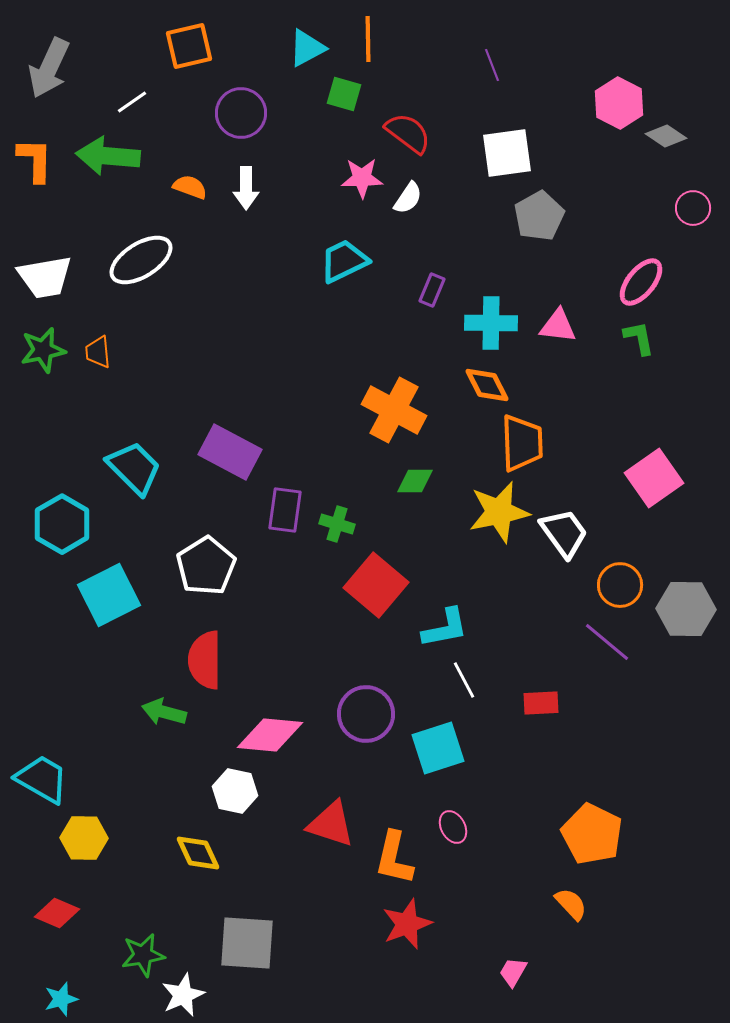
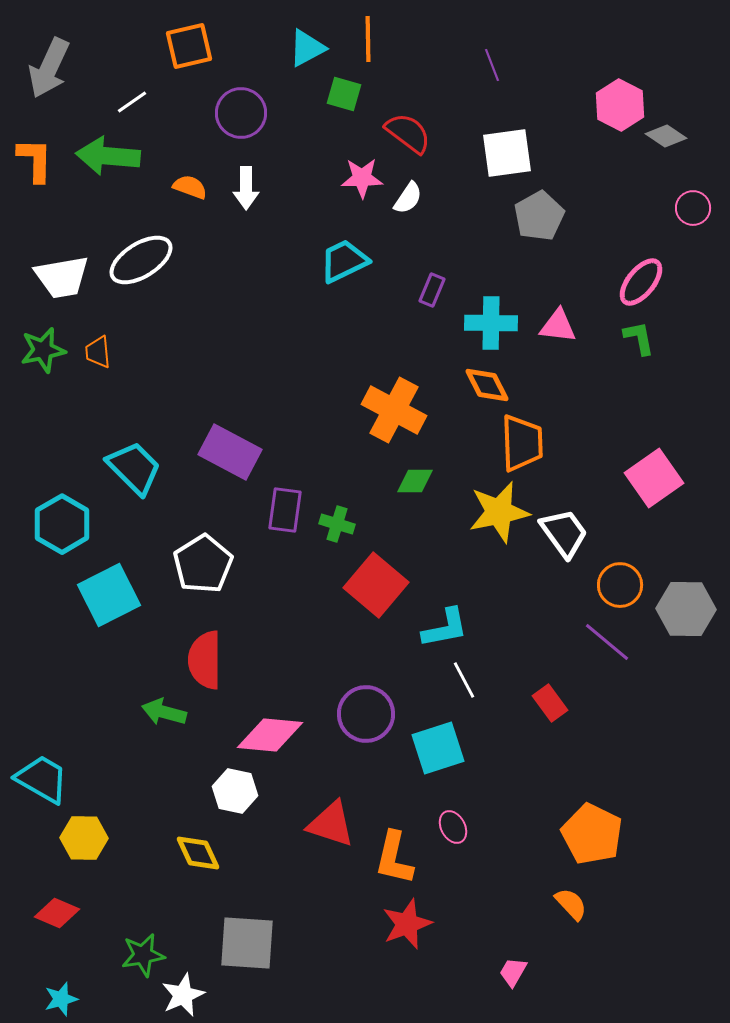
pink hexagon at (619, 103): moved 1 px right, 2 px down
white trapezoid at (45, 277): moved 17 px right
white pentagon at (206, 566): moved 3 px left, 2 px up
red rectangle at (541, 703): moved 9 px right; rotated 57 degrees clockwise
